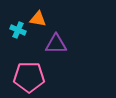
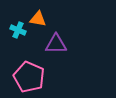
pink pentagon: rotated 24 degrees clockwise
